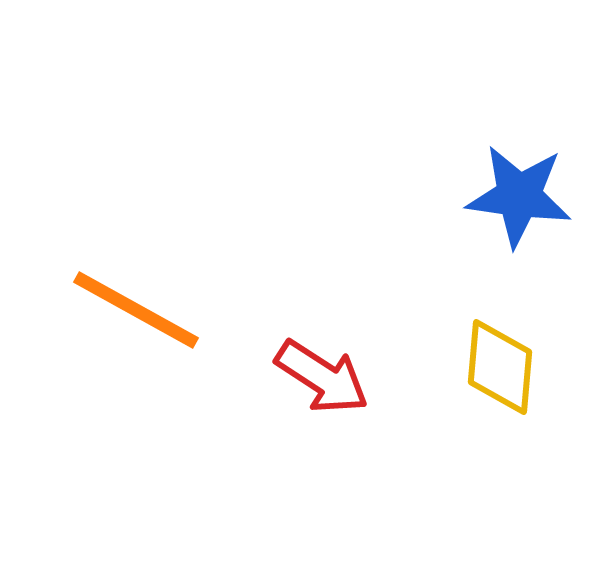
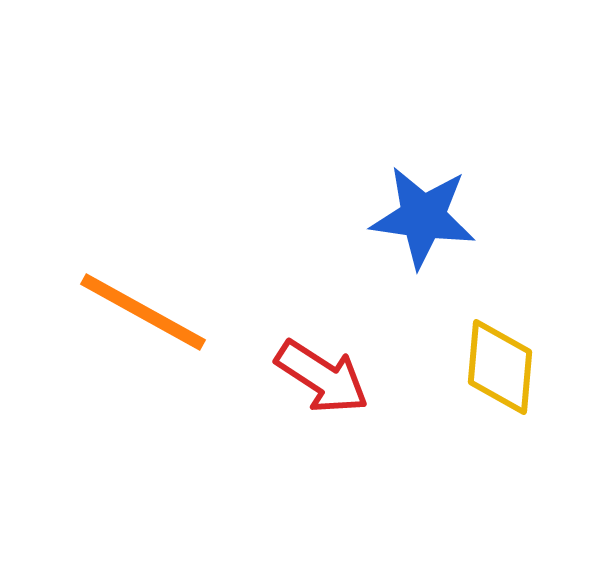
blue star: moved 96 px left, 21 px down
orange line: moved 7 px right, 2 px down
